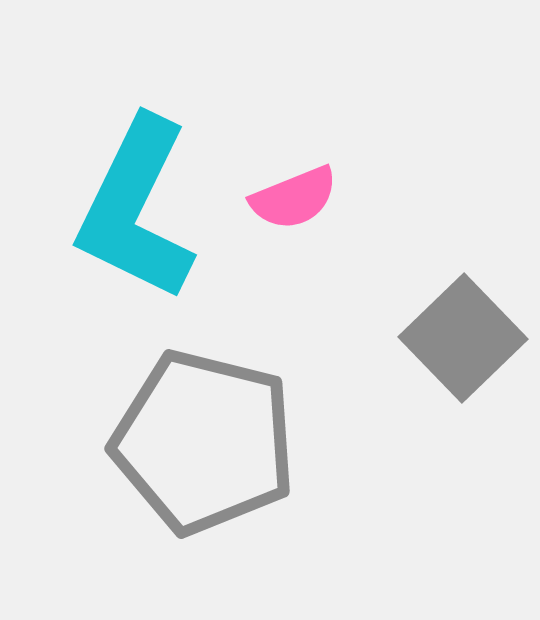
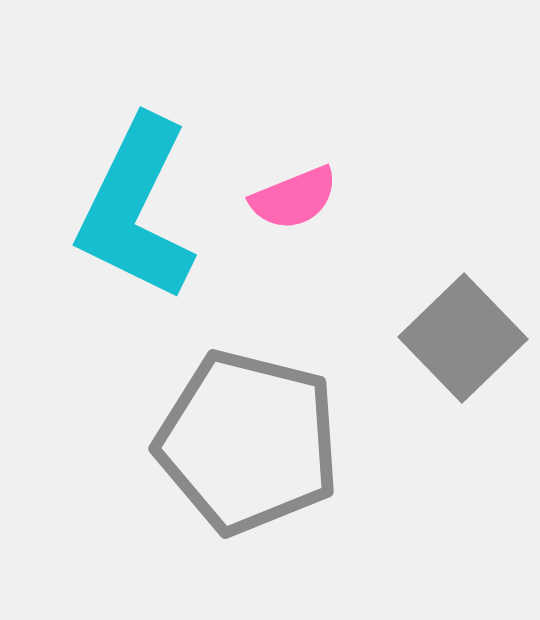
gray pentagon: moved 44 px right
